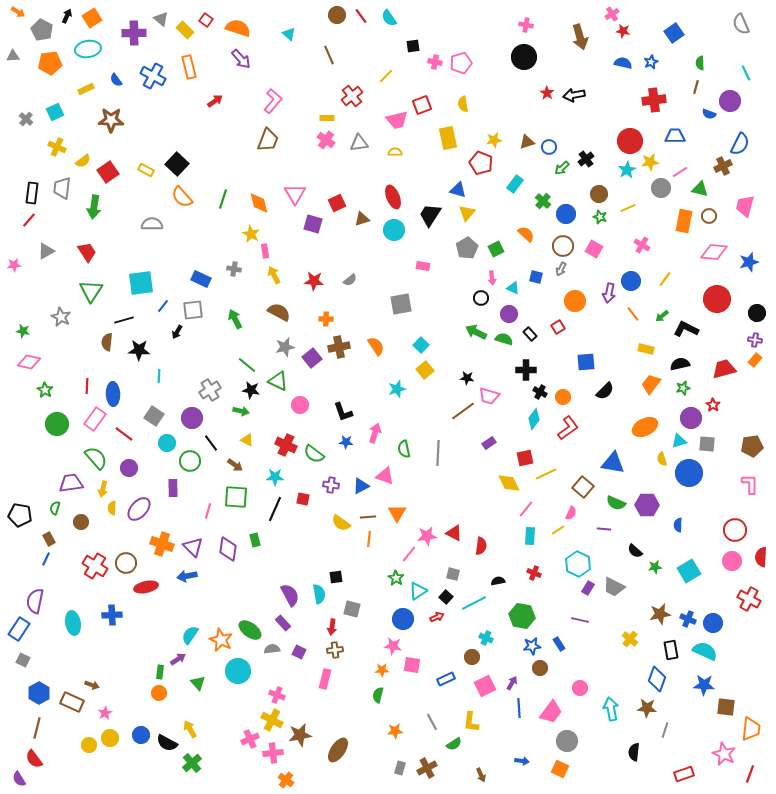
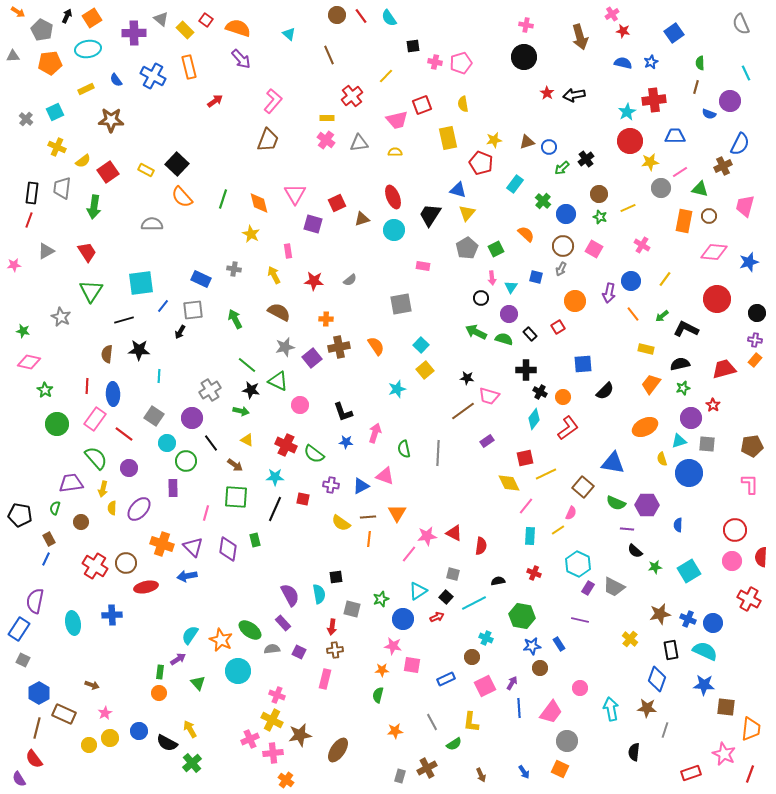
cyan star at (627, 170): moved 58 px up
red line at (29, 220): rotated 21 degrees counterclockwise
pink rectangle at (265, 251): moved 23 px right
cyan triangle at (513, 288): moved 2 px left, 1 px up; rotated 40 degrees clockwise
black arrow at (177, 332): moved 3 px right
brown semicircle at (107, 342): moved 12 px down
blue square at (586, 362): moved 3 px left, 2 px down
purple rectangle at (489, 443): moved 2 px left, 2 px up
green circle at (190, 461): moved 4 px left
pink line at (526, 509): moved 3 px up
pink line at (208, 511): moved 2 px left, 2 px down
purple line at (604, 529): moved 23 px right
green star at (396, 578): moved 15 px left, 21 px down; rotated 21 degrees clockwise
brown rectangle at (72, 702): moved 8 px left, 12 px down
blue circle at (141, 735): moved 2 px left, 4 px up
blue arrow at (522, 761): moved 2 px right, 11 px down; rotated 48 degrees clockwise
gray rectangle at (400, 768): moved 8 px down
red rectangle at (684, 774): moved 7 px right, 1 px up
